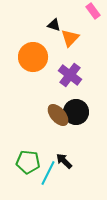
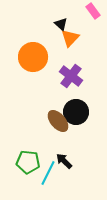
black triangle: moved 7 px right, 1 px up; rotated 24 degrees clockwise
purple cross: moved 1 px right, 1 px down
brown ellipse: moved 6 px down
